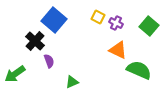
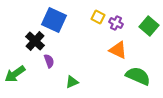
blue square: rotated 15 degrees counterclockwise
green semicircle: moved 1 px left, 6 px down
